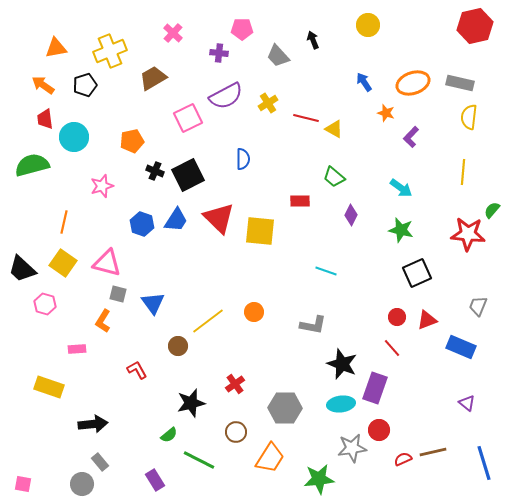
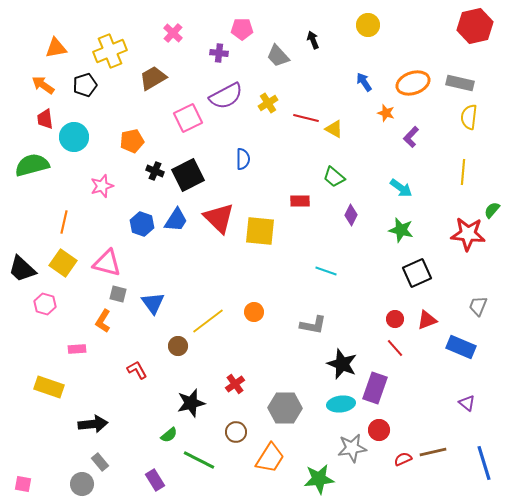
red circle at (397, 317): moved 2 px left, 2 px down
red line at (392, 348): moved 3 px right
